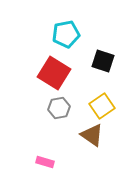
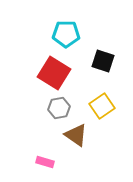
cyan pentagon: rotated 12 degrees clockwise
brown triangle: moved 16 px left
